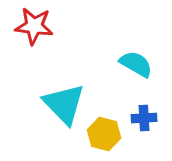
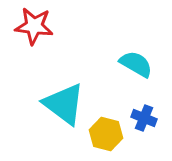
cyan triangle: rotated 9 degrees counterclockwise
blue cross: rotated 25 degrees clockwise
yellow hexagon: moved 2 px right
